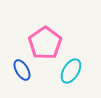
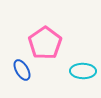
cyan ellipse: moved 12 px right; rotated 60 degrees clockwise
